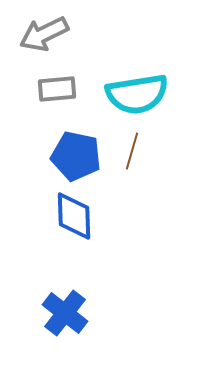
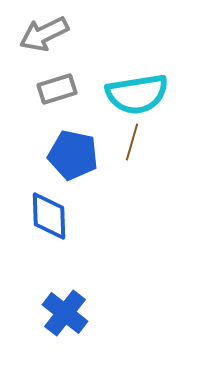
gray rectangle: rotated 12 degrees counterclockwise
brown line: moved 9 px up
blue pentagon: moved 3 px left, 1 px up
blue diamond: moved 25 px left
